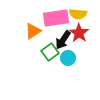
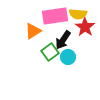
pink rectangle: moved 1 px left, 2 px up
red star: moved 6 px right, 6 px up
cyan circle: moved 1 px up
